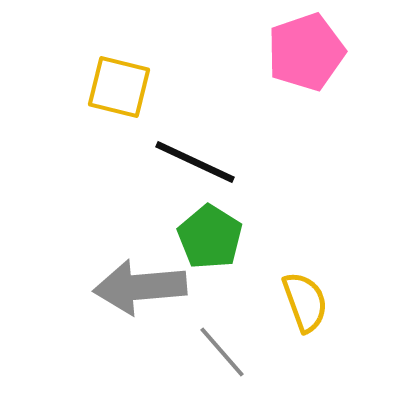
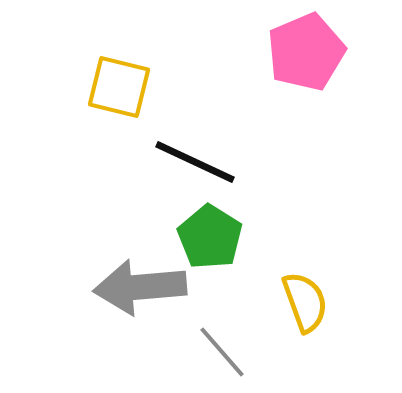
pink pentagon: rotated 4 degrees counterclockwise
